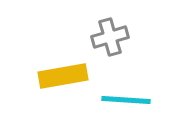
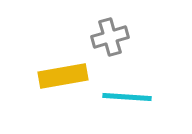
cyan line: moved 1 px right, 3 px up
